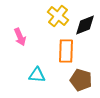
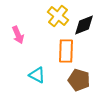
black diamond: moved 1 px left
pink arrow: moved 2 px left, 2 px up
cyan triangle: rotated 24 degrees clockwise
brown pentagon: moved 2 px left
